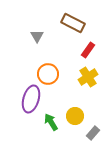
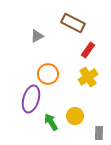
gray triangle: rotated 32 degrees clockwise
gray rectangle: moved 6 px right; rotated 40 degrees counterclockwise
